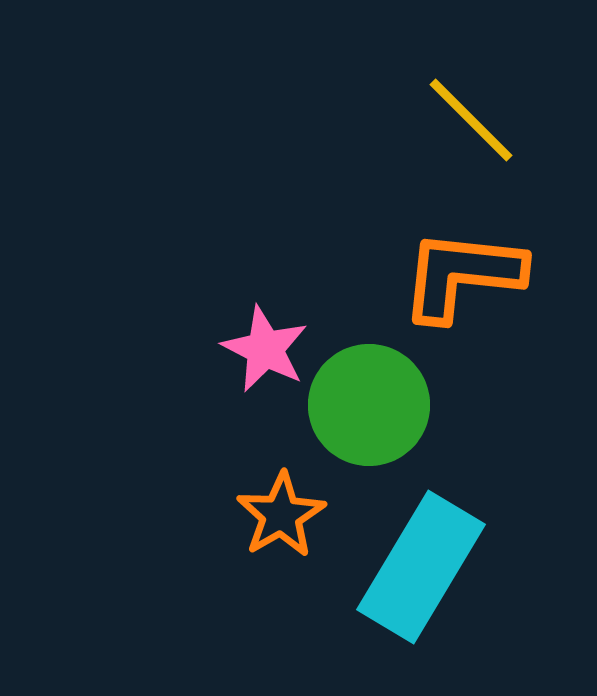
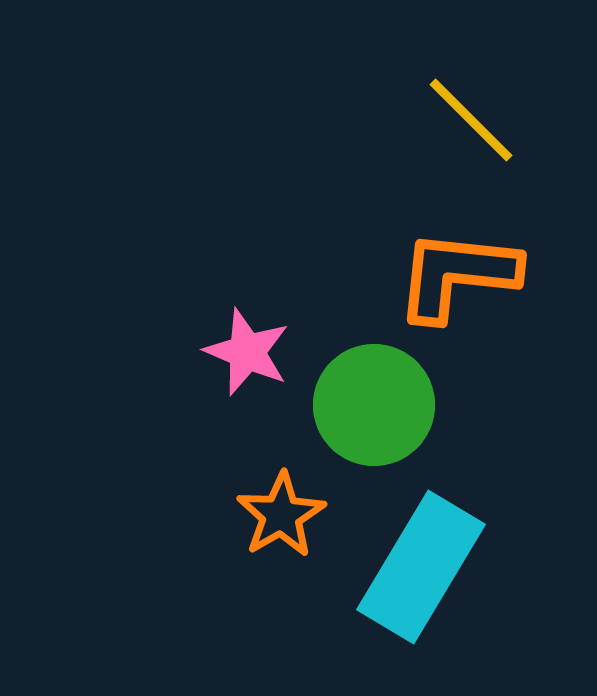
orange L-shape: moved 5 px left
pink star: moved 18 px left, 3 px down; rotated 4 degrees counterclockwise
green circle: moved 5 px right
